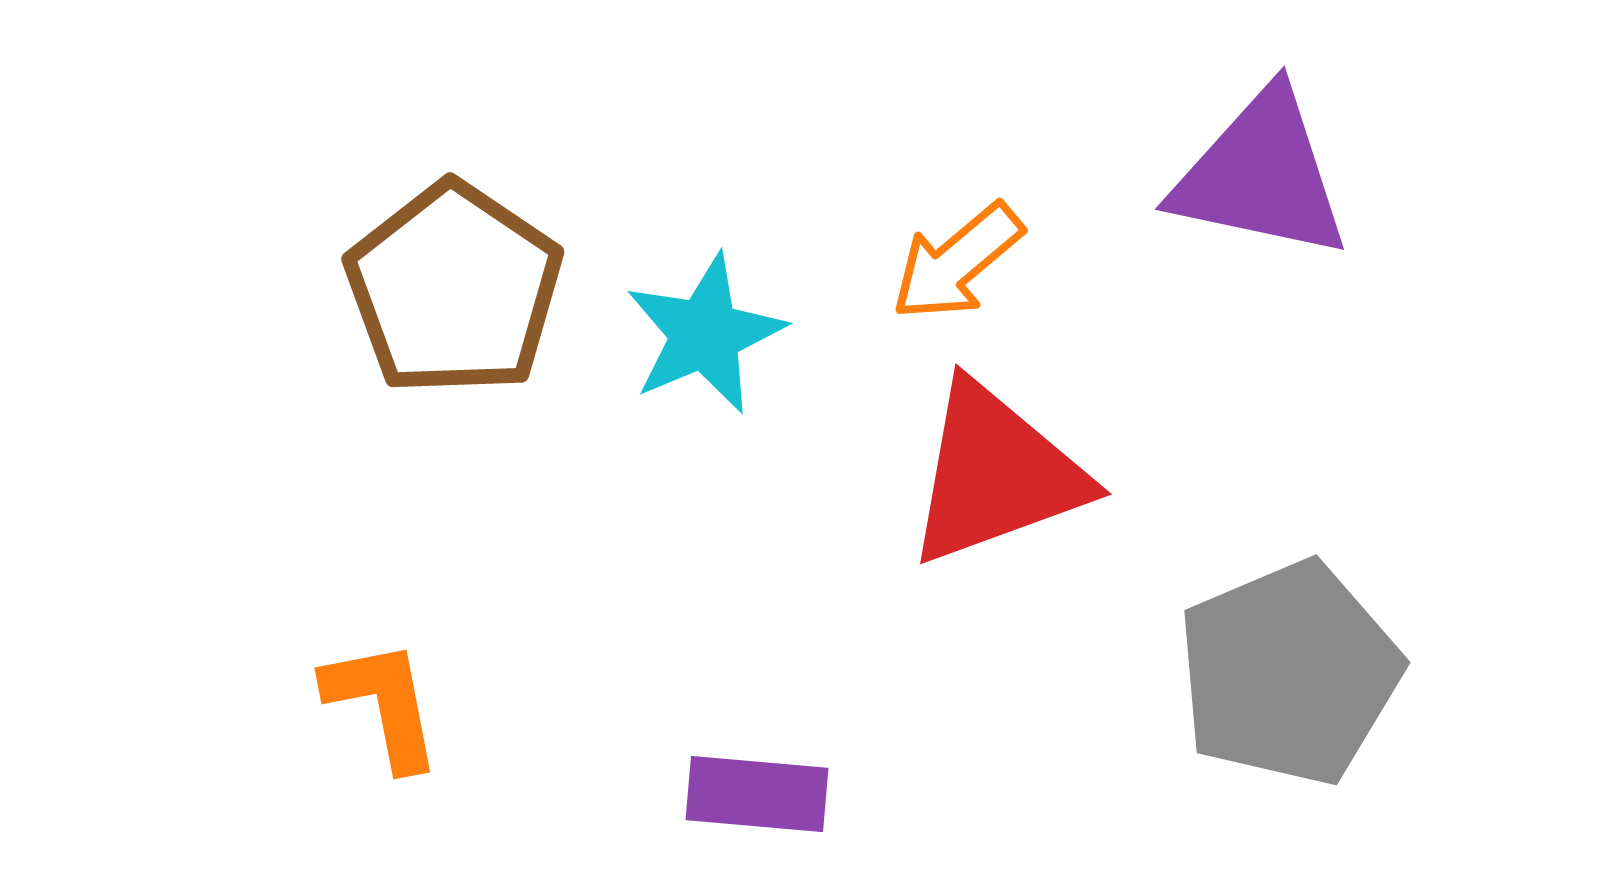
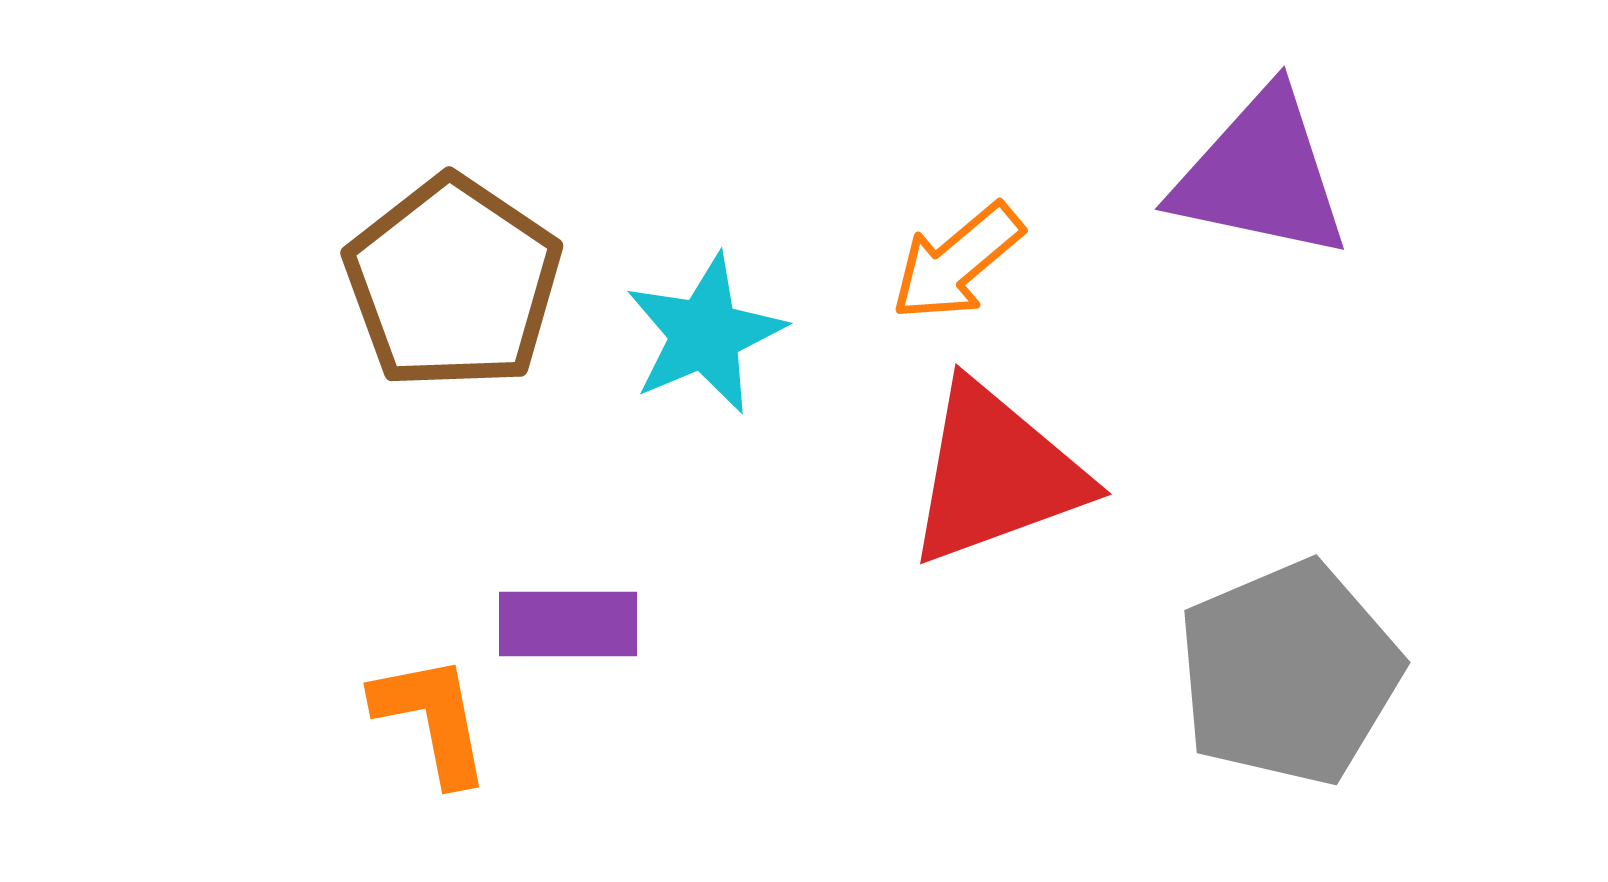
brown pentagon: moved 1 px left, 6 px up
orange L-shape: moved 49 px right, 15 px down
purple rectangle: moved 189 px left, 170 px up; rotated 5 degrees counterclockwise
